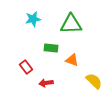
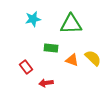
yellow semicircle: moved 1 px left, 23 px up
